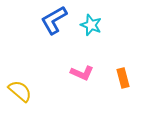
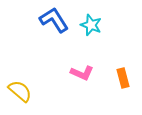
blue L-shape: rotated 88 degrees clockwise
